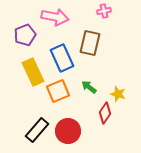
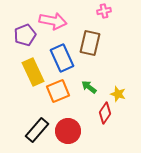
pink arrow: moved 2 px left, 4 px down
